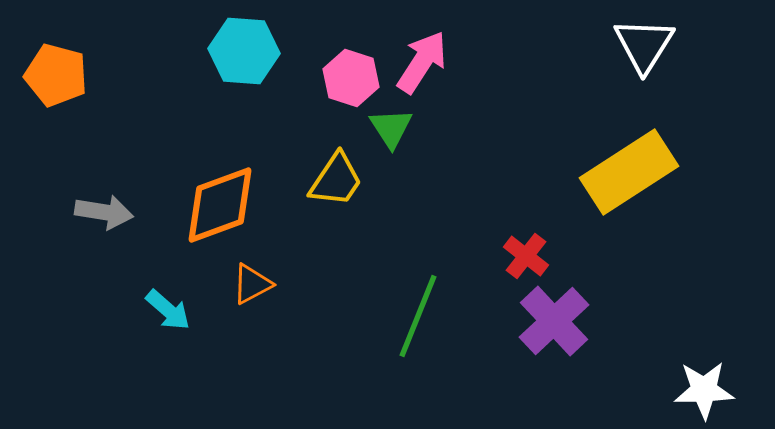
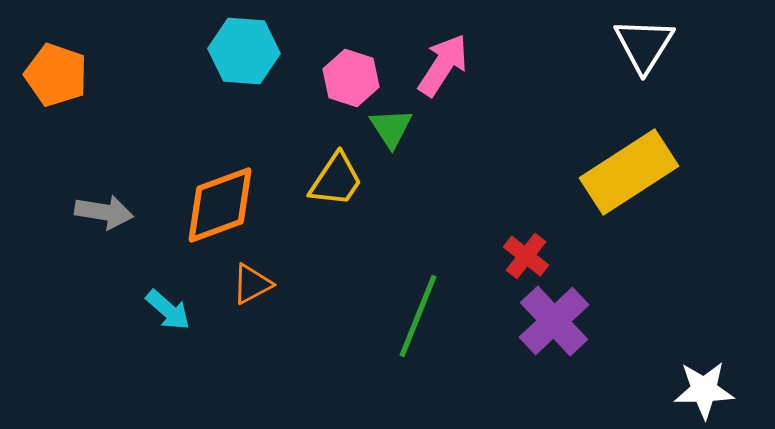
pink arrow: moved 21 px right, 3 px down
orange pentagon: rotated 4 degrees clockwise
